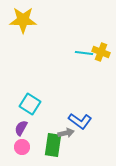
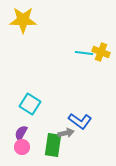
purple semicircle: moved 5 px down
